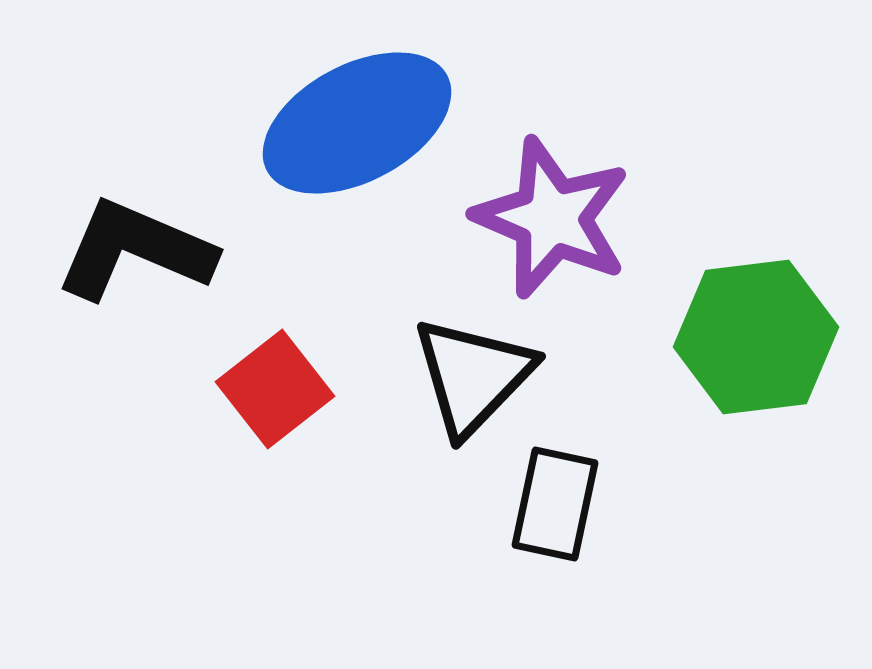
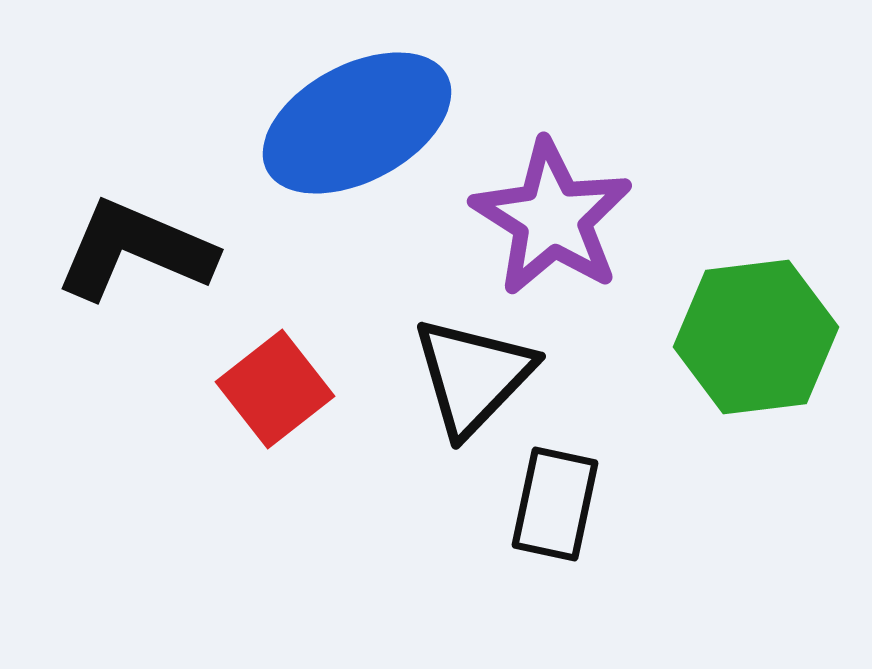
purple star: rotated 9 degrees clockwise
